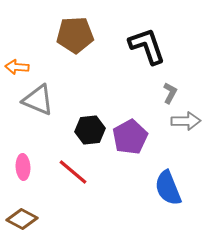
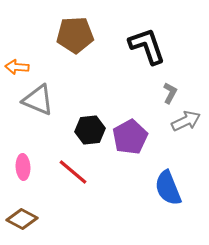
gray arrow: rotated 24 degrees counterclockwise
